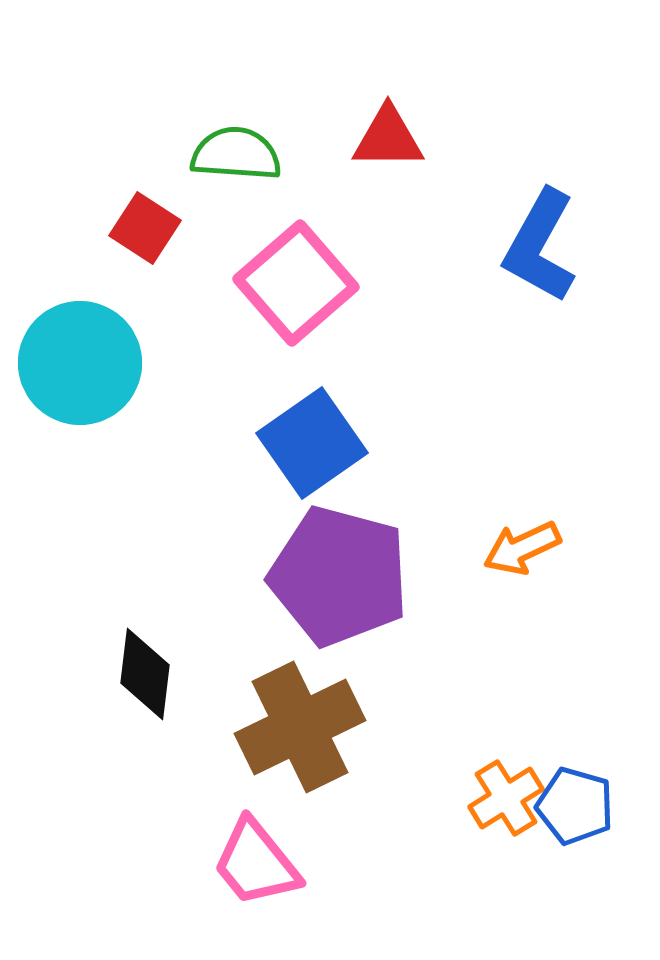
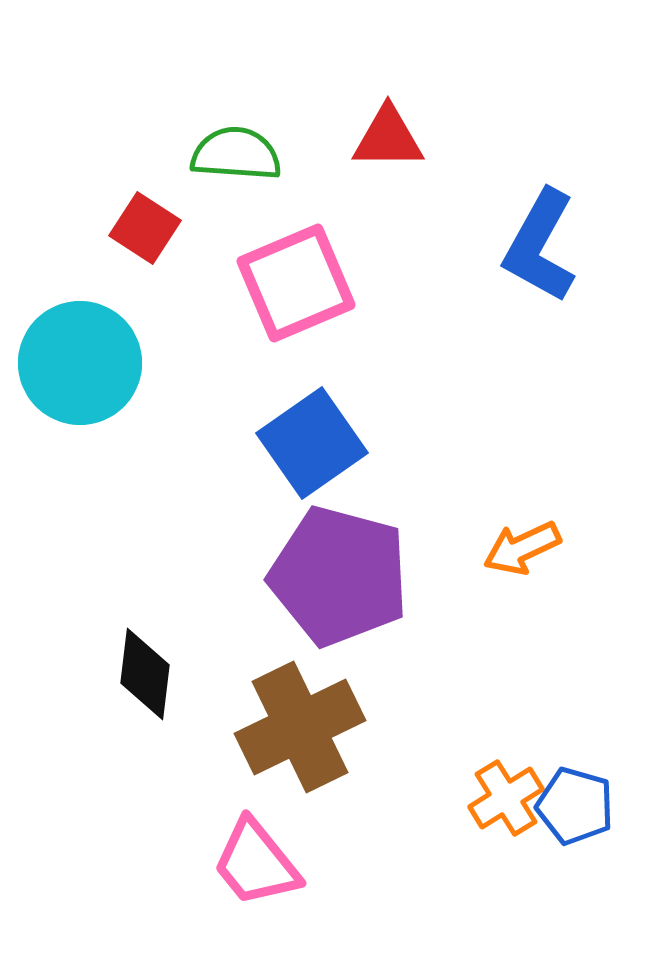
pink square: rotated 18 degrees clockwise
